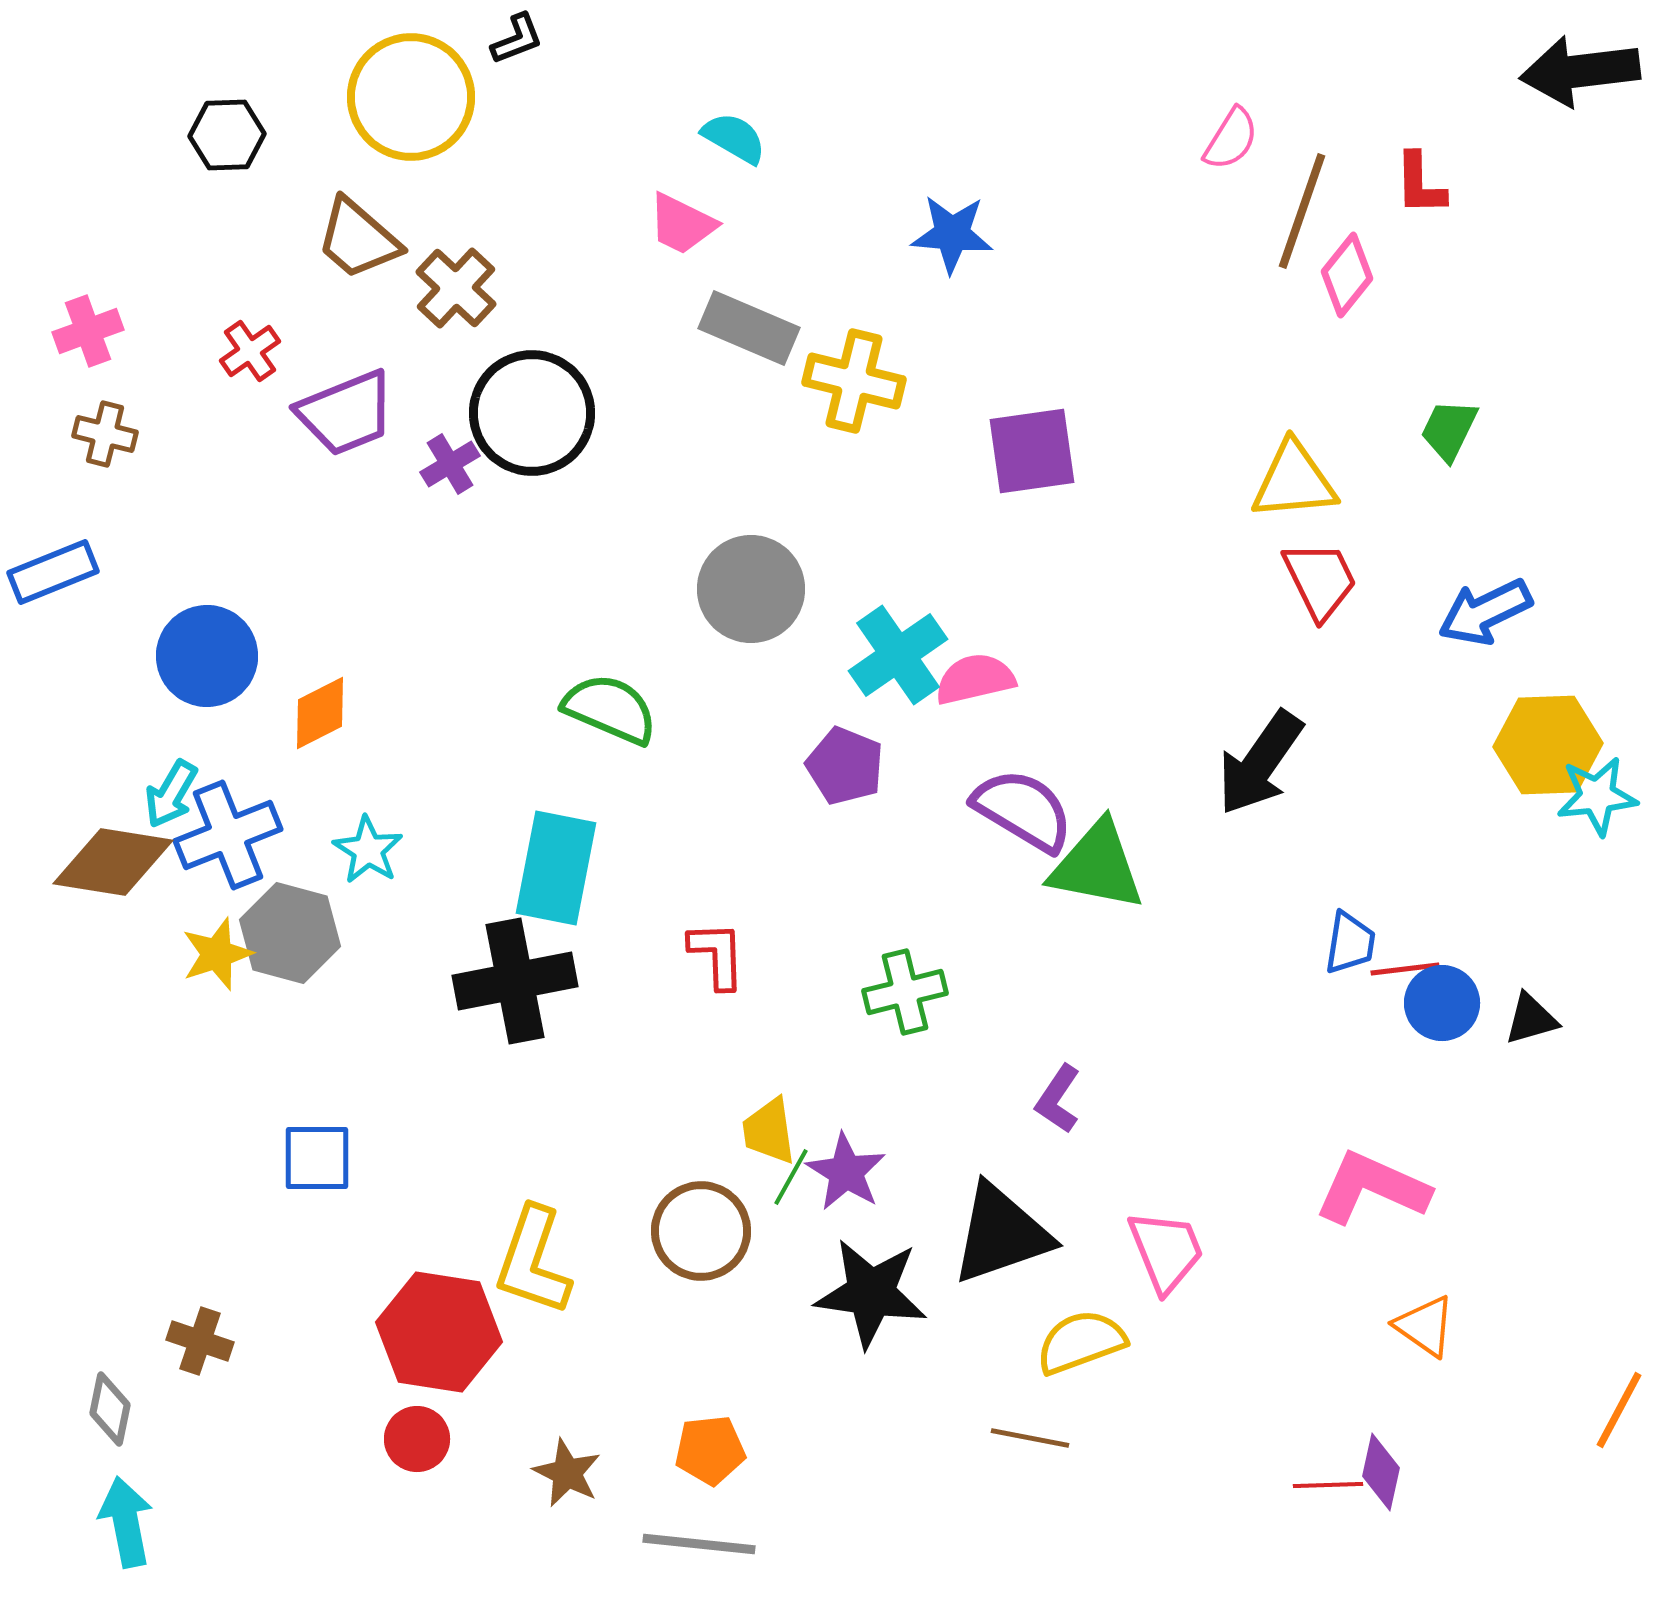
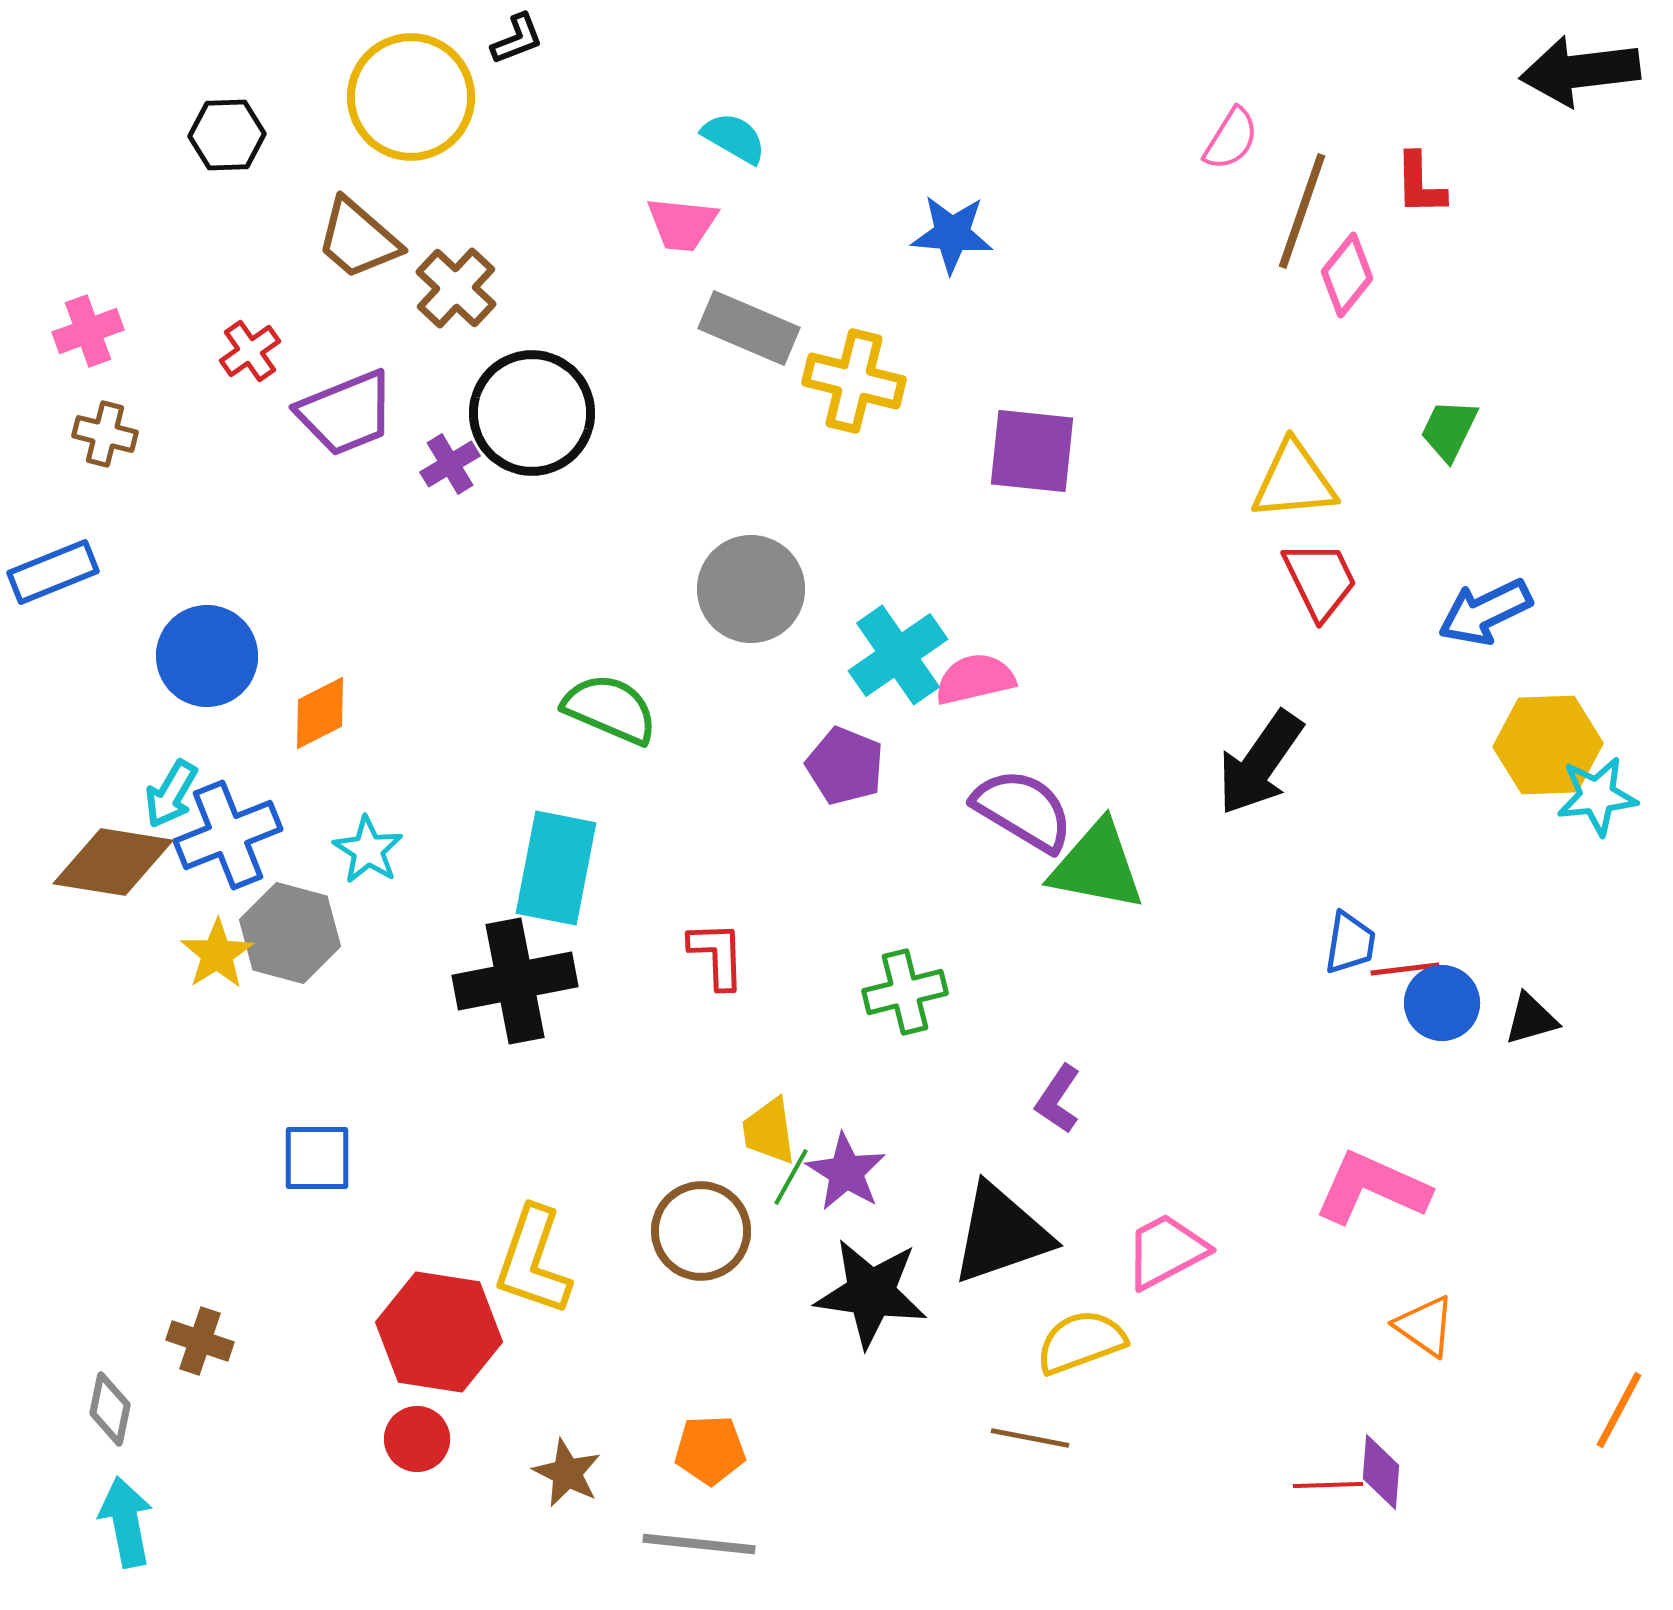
pink trapezoid at (682, 224): rotated 20 degrees counterclockwise
purple square at (1032, 451): rotated 14 degrees clockwise
yellow star at (217, 954): rotated 14 degrees counterclockwise
pink trapezoid at (1166, 1251): rotated 96 degrees counterclockwise
orange pentagon at (710, 1450): rotated 4 degrees clockwise
purple diamond at (1381, 1472): rotated 8 degrees counterclockwise
